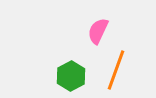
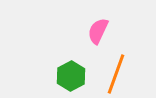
orange line: moved 4 px down
